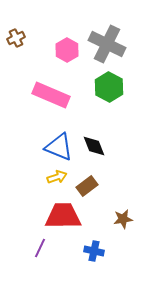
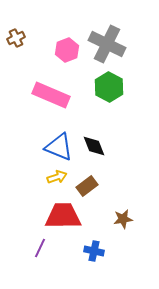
pink hexagon: rotated 10 degrees clockwise
